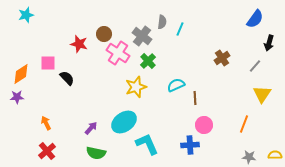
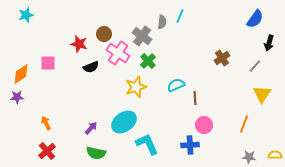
cyan line: moved 13 px up
black semicircle: moved 24 px right, 11 px up; rotated 112 degrees clockwise
